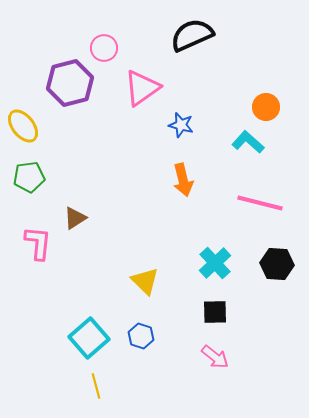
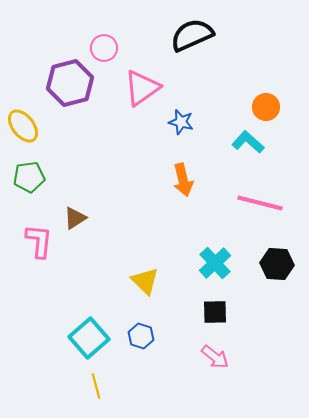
blue star: moved 3 px up
pink L-shape: moved 1 px right, 2 px up
